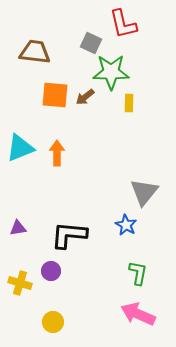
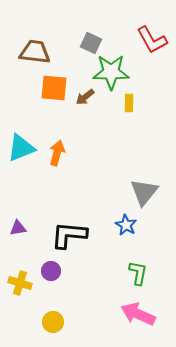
red L-shape: moved 29 px right, 16 px down; rotated 16 degrees counterclockwise
orange square: moved 1 px left, 7 px up
cyan triangle: moved 1 px right
orange arrow: rotated 15 degrees clockwise
